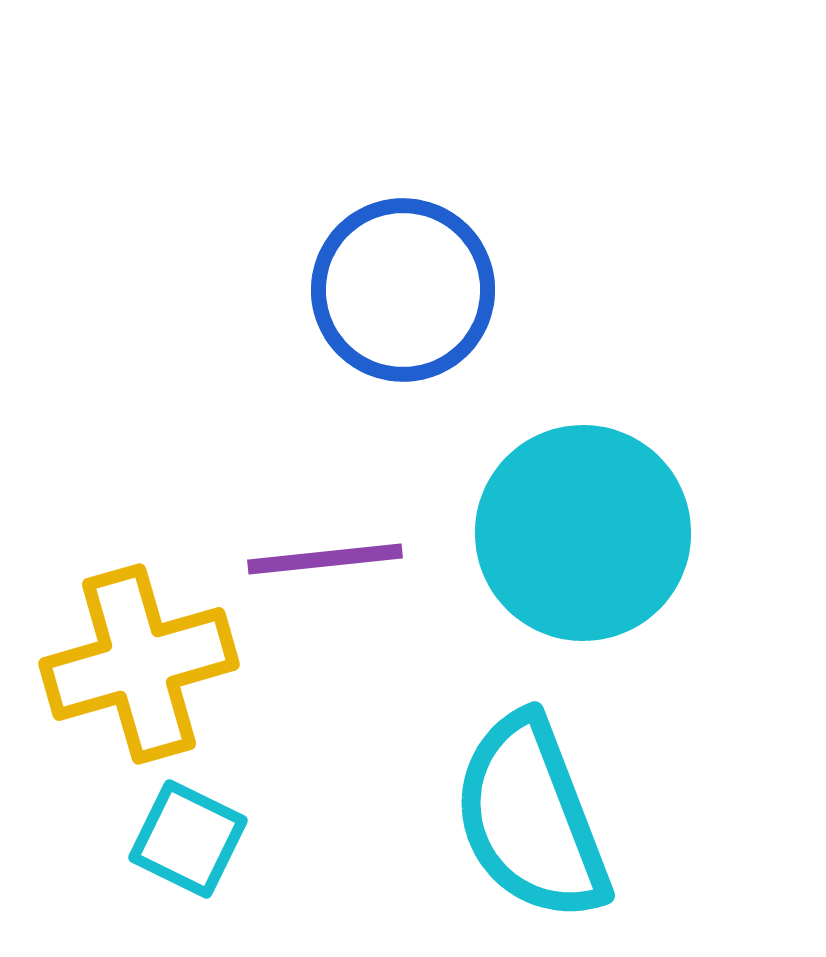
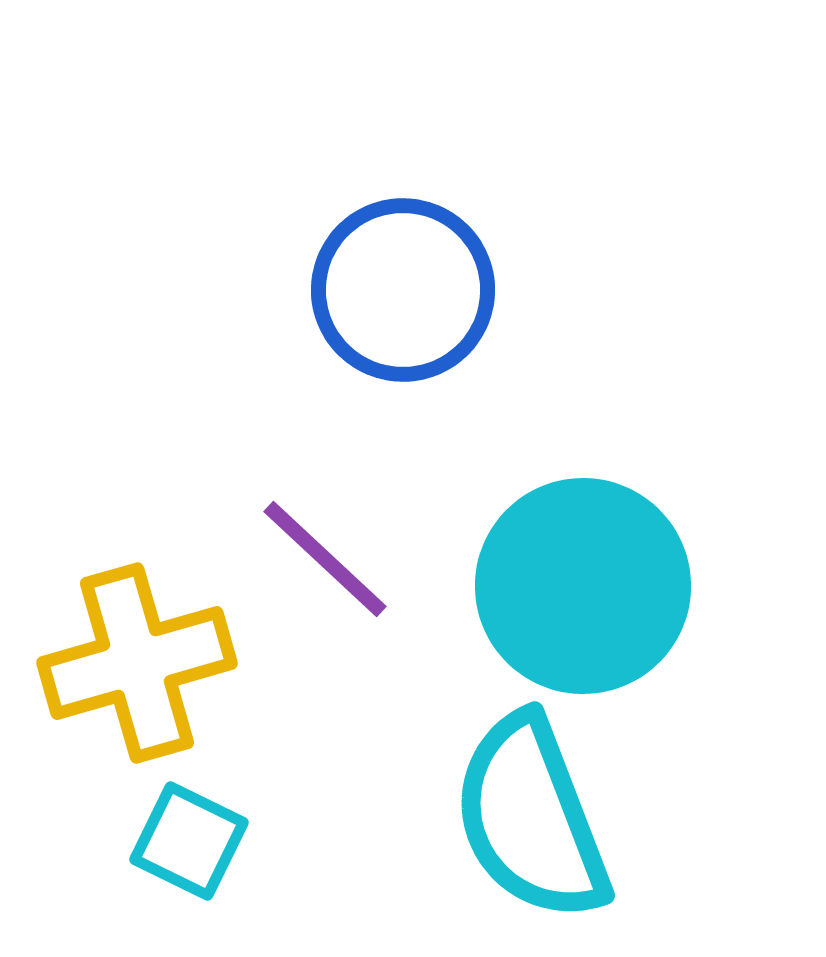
cyan circle: moved 53 px down
purple line: rotated 49 degrees clockwise
yellow cross: moved 2 px left, 1 px up
cyan square: moved 1 px right, 2 px down
